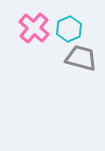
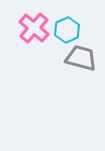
cyan hexagon: moved 2 px left, 1 px down
